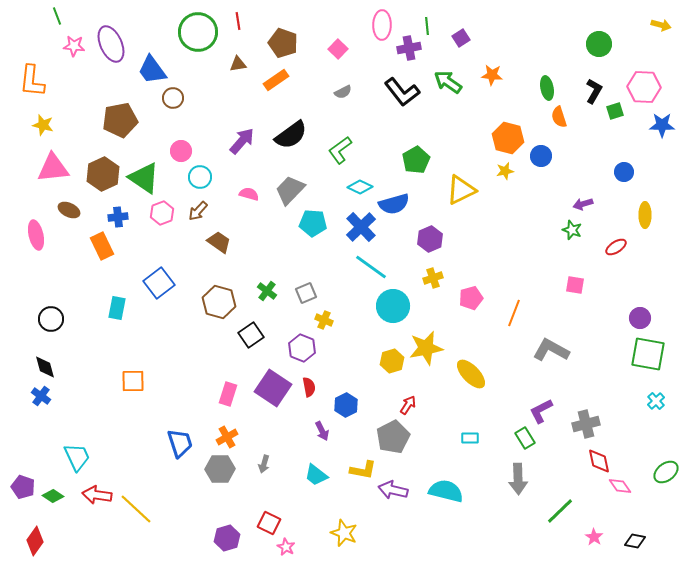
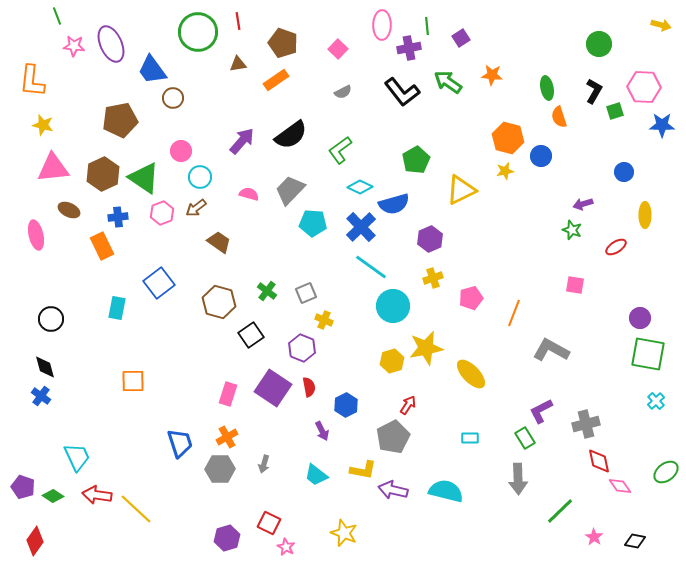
brown arrow at (198, 211): moved 2 px left, 3 px up; rotated 10 degrees clockwise
